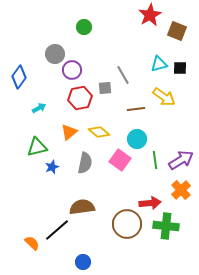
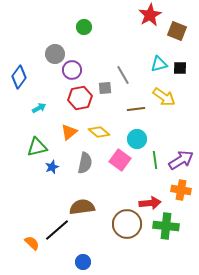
orange cross: rotated 36 degrees counterclockwise
